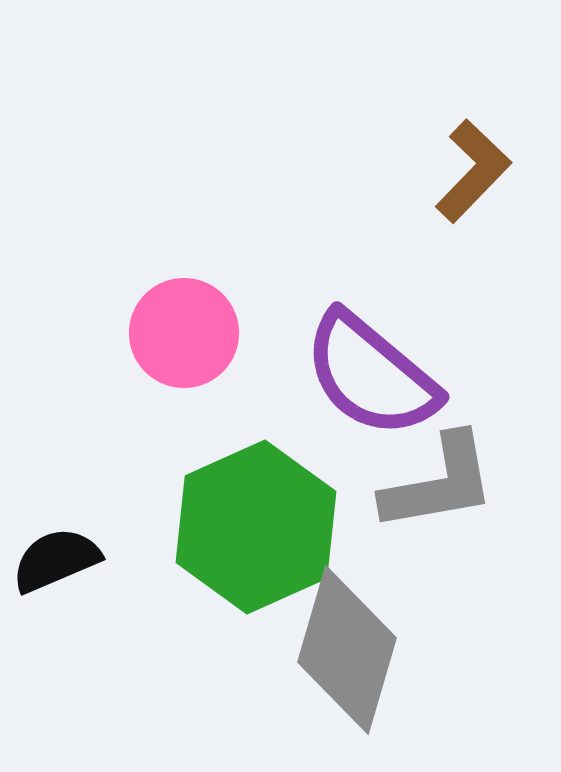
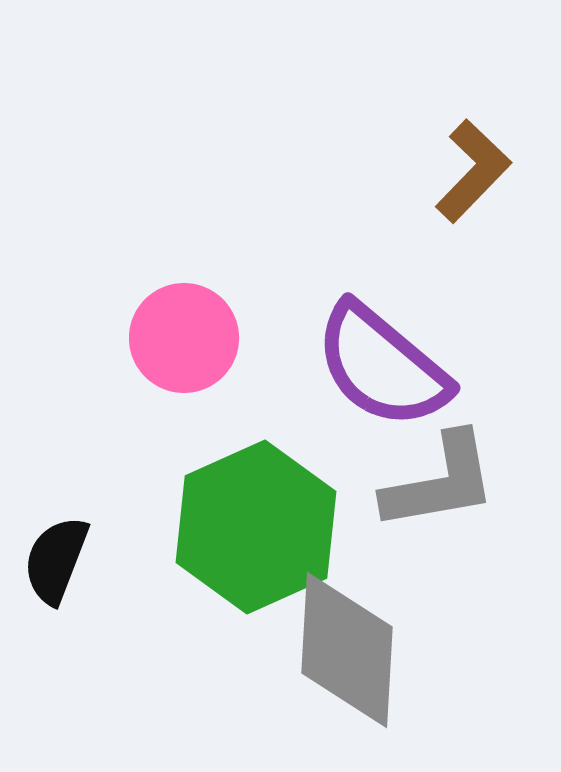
pink circle: moved 5 px down
purple semicircle: moved 11 px right, 9 px up
gray L-shape: moved 1 px right, 1 px up
black semicircle: rotated 46 degrees counterclockwise
gray diamond: rotated 13 degrees counterclockwise
